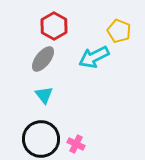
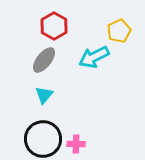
yellow pentagon: rotated 25 degrees clockwise
gray ellipse: moved 1 px right, 1 px down
cyan triangle: rotated 18 degrees clockwise
black circle: moved 2 px right
pink cross: rotated 24 degrees counterclockwise
